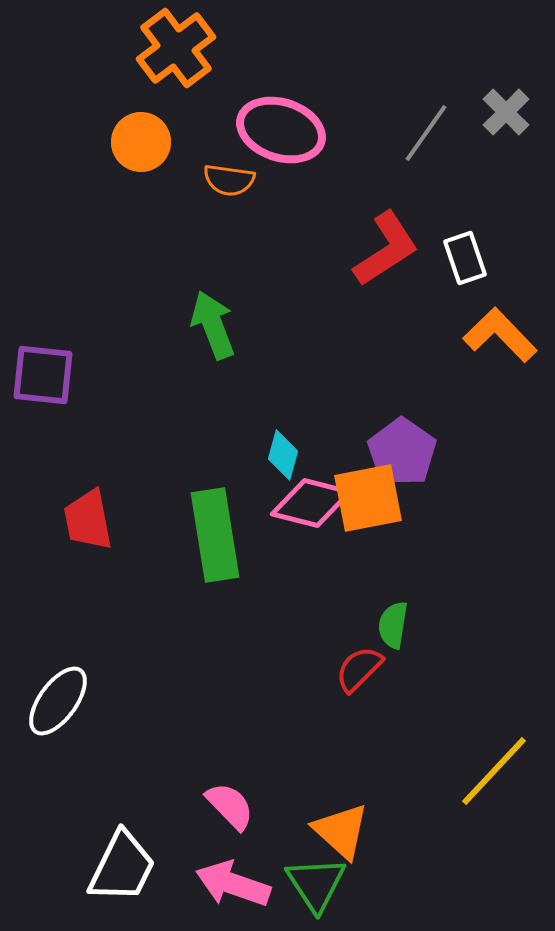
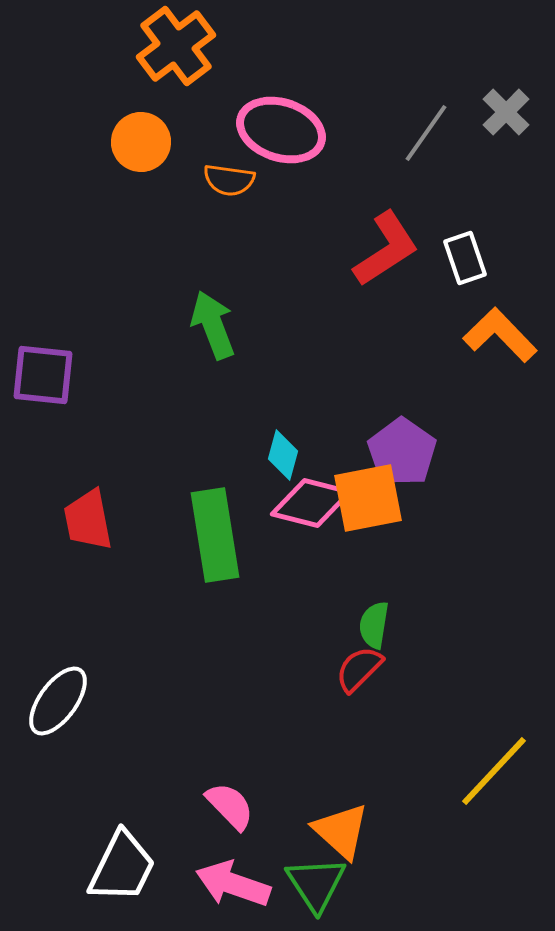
orange cross: moved 2 px up
green semicircle: moved 19 px left
